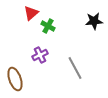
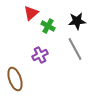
black star: moved 17 px left
gray line: moved 19 px up
